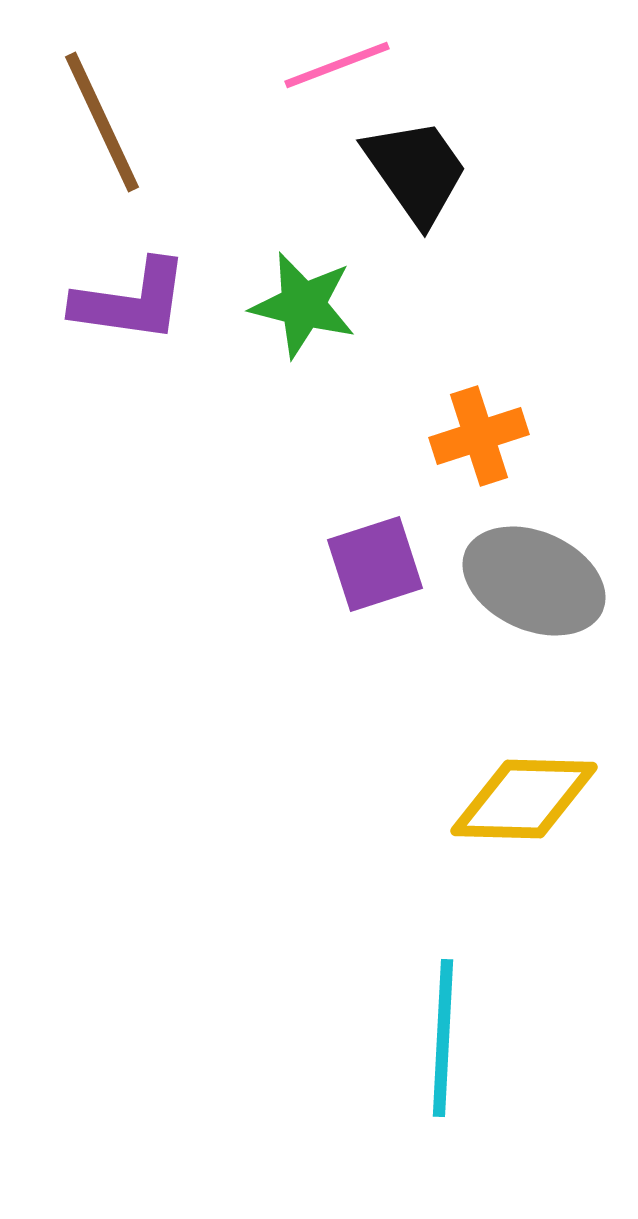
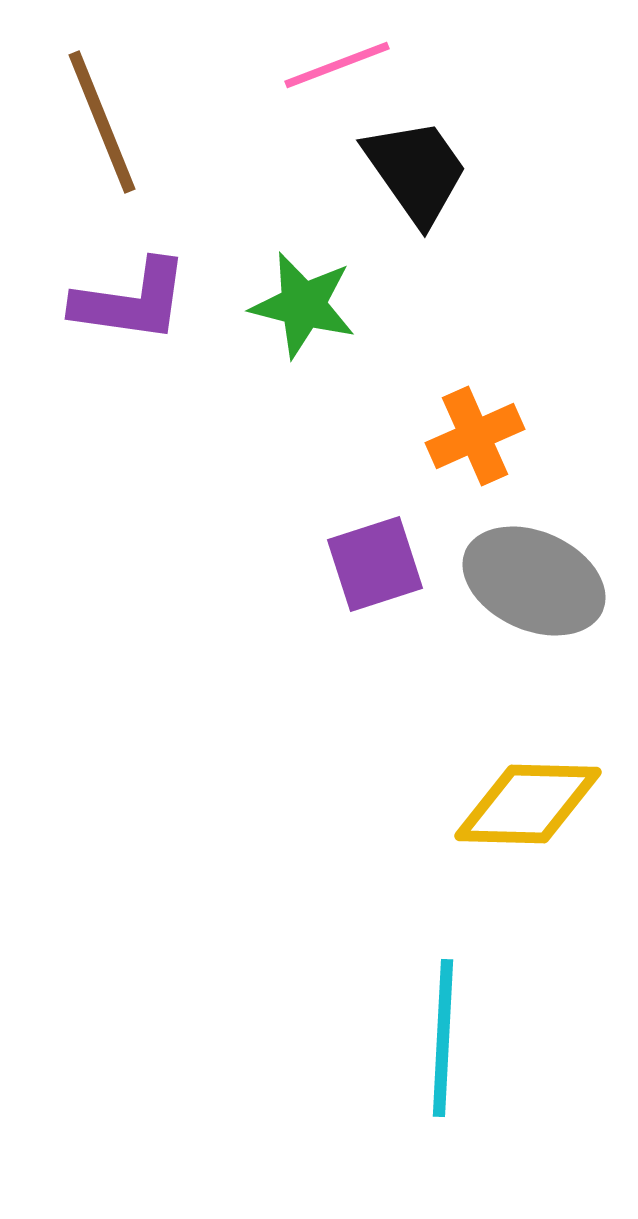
brown line: rotated 3 degrees clockwise
orange cross: moved 4 px left; rotated 6 degrees counterclockwise
yellow diamond: moved 4 px right, 5 px down
